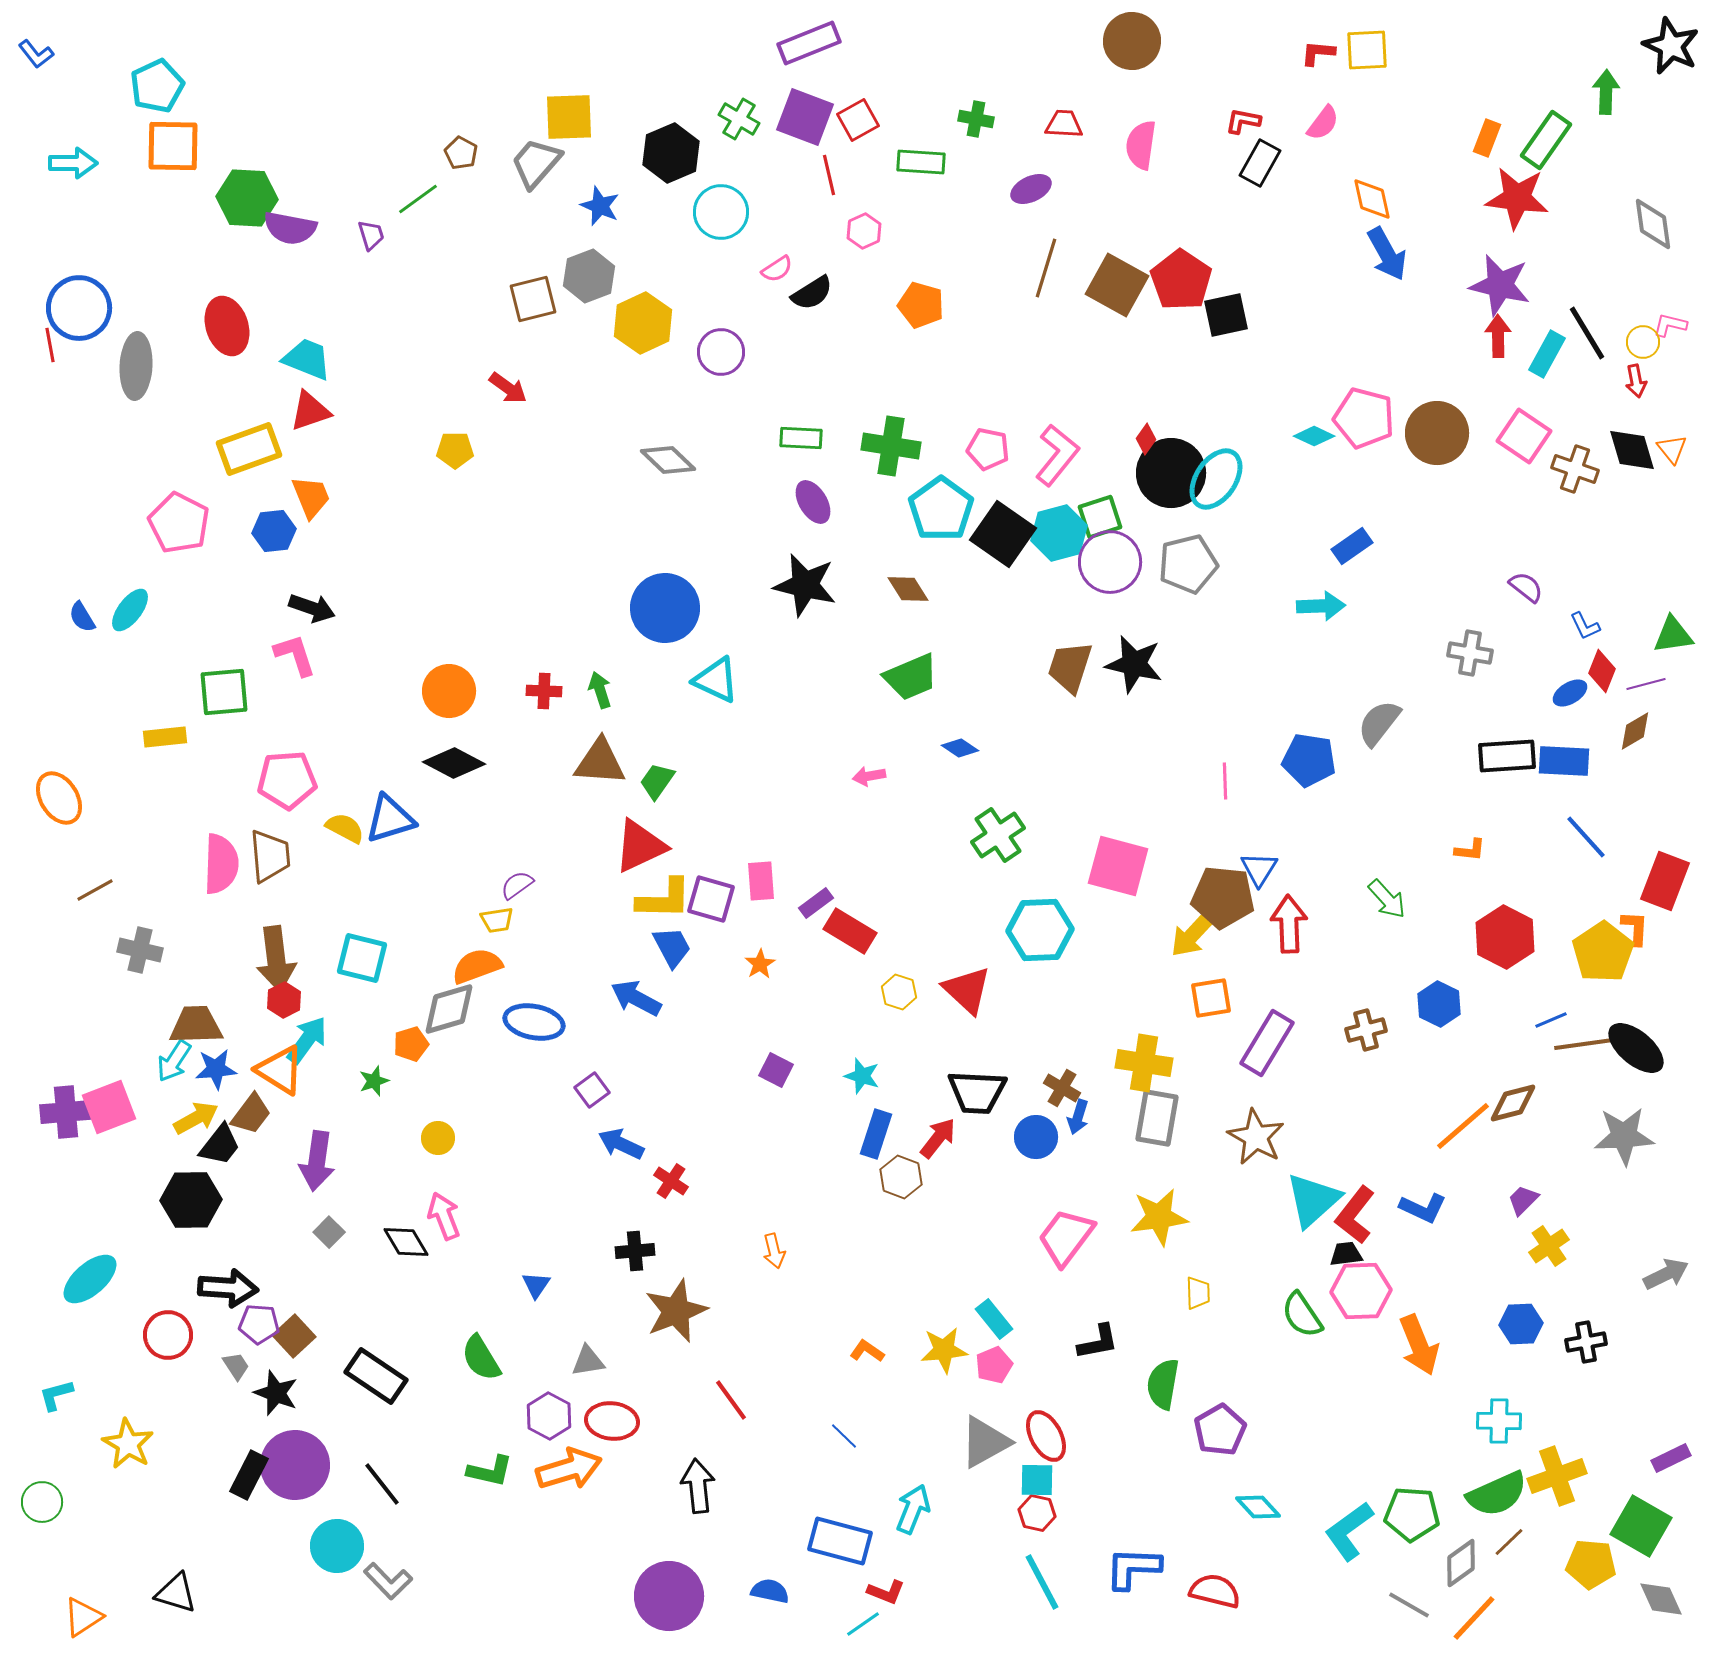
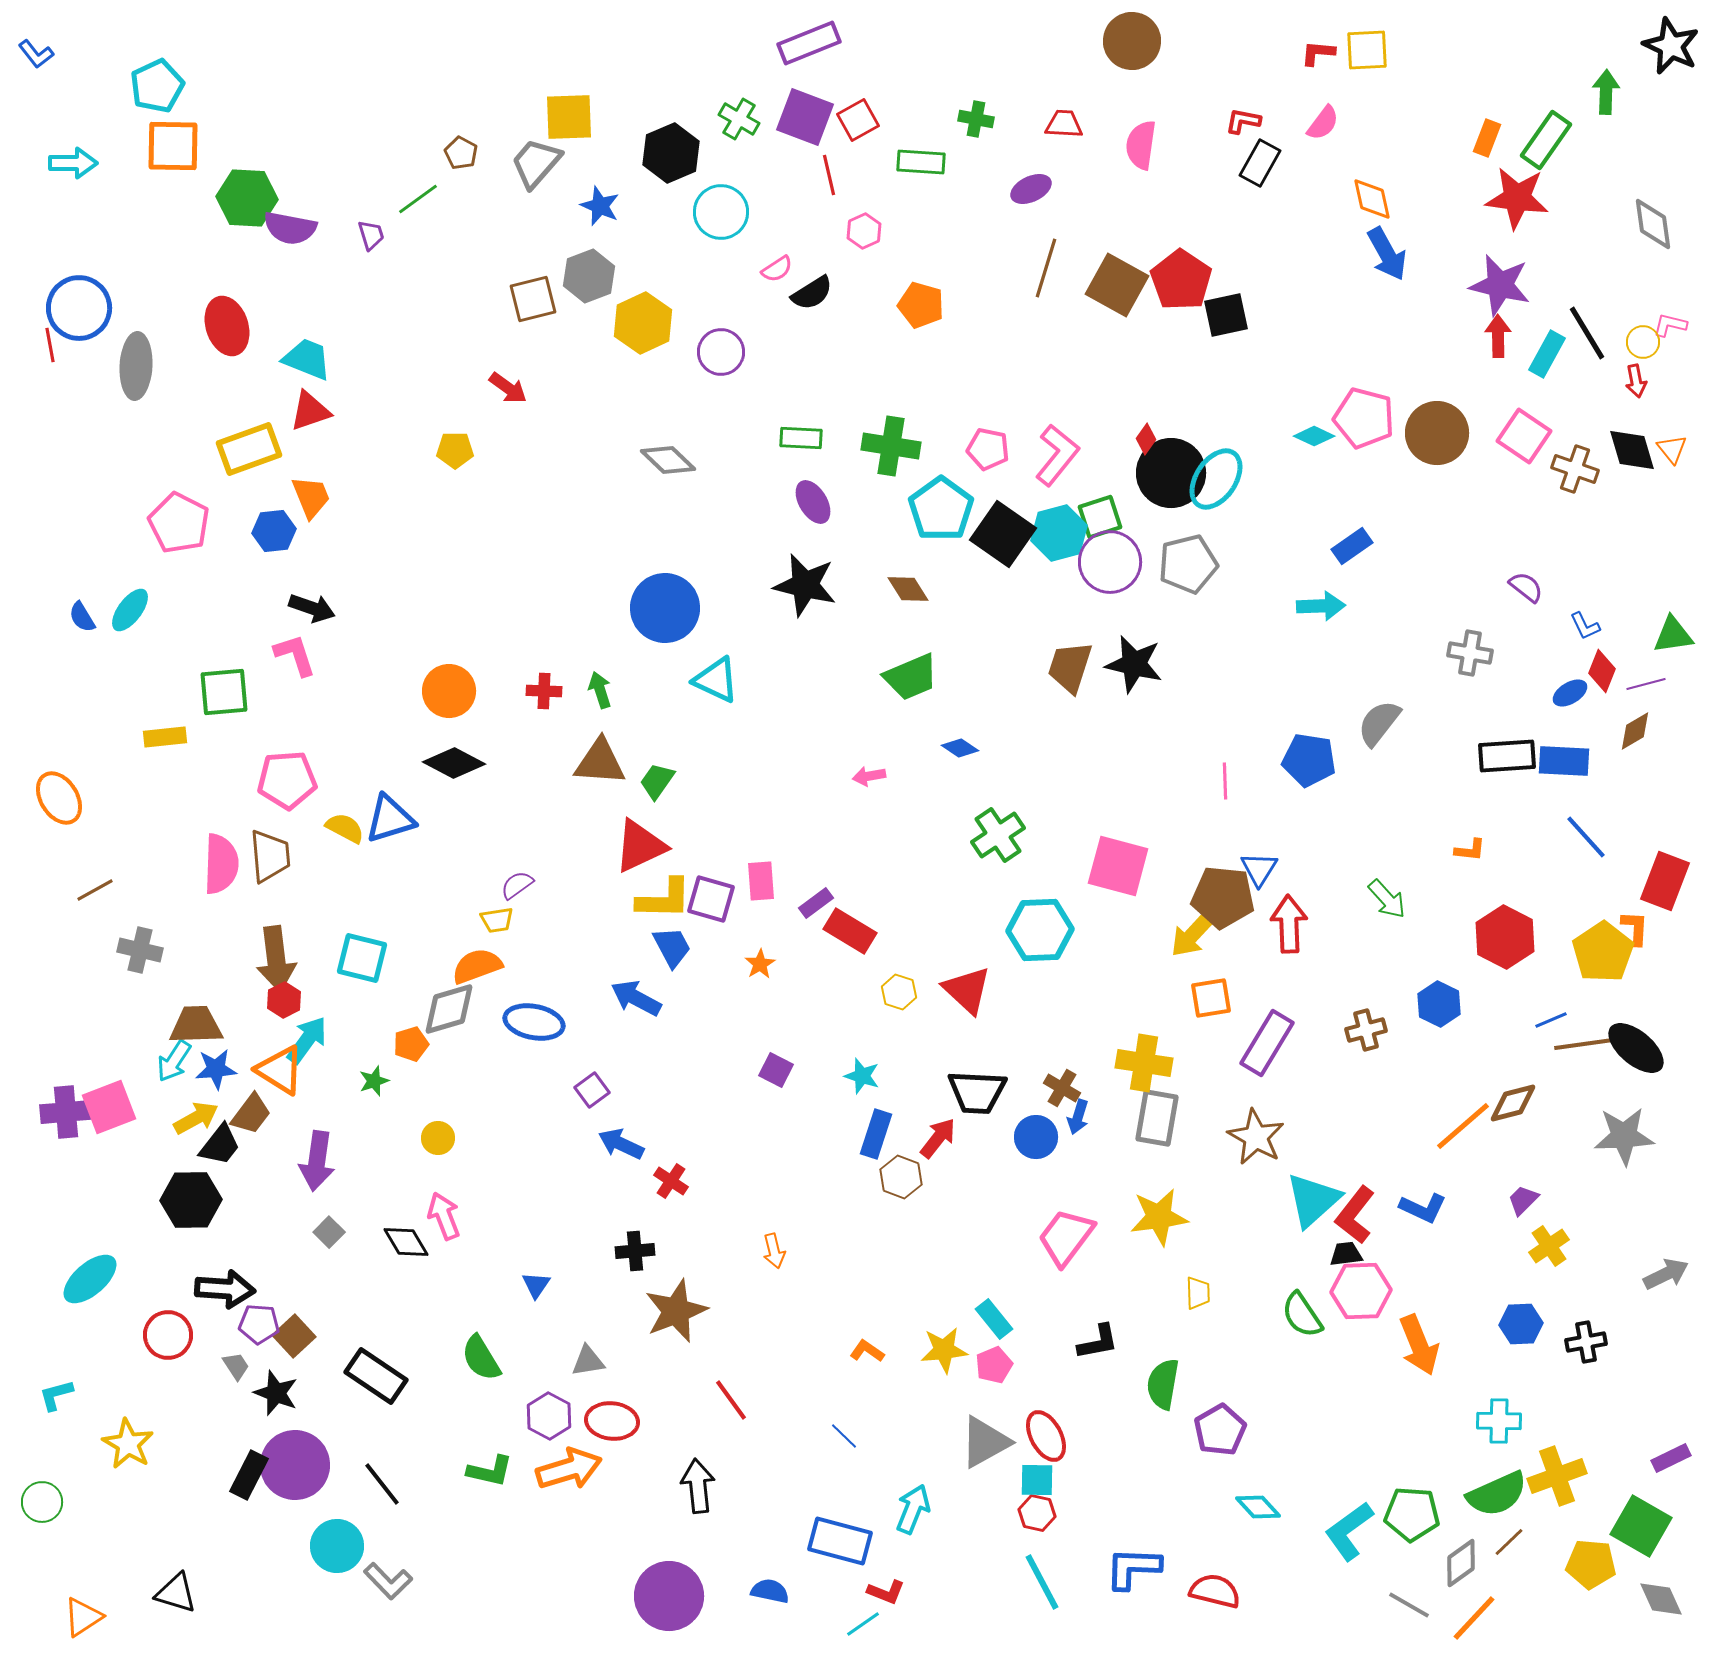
black arrow at (228, 1288): moved 3 px left, 1 px down
